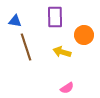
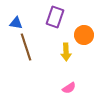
purple rectangle: rotated 20 degrees clockwise
blue triangle: moved 1 px right, 2 px down
yellow arrow: moved 4 px right; rotated 108 degrees counterclockwise
pink semicircle: moved 2 px right
